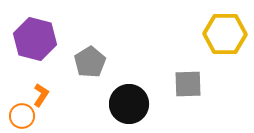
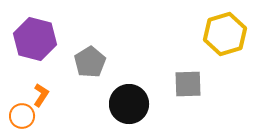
yellow hexagon: rotated 18 degrees counterclockwise
